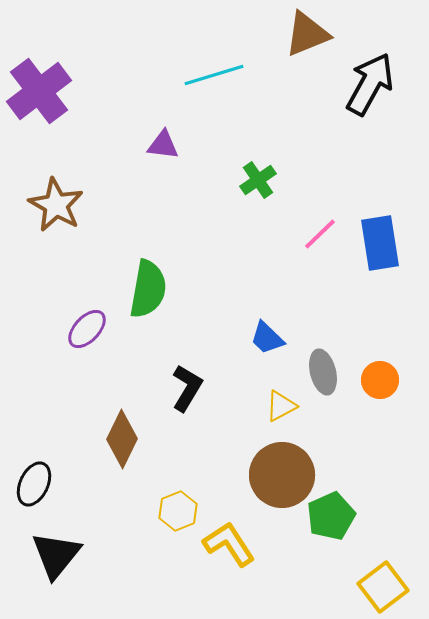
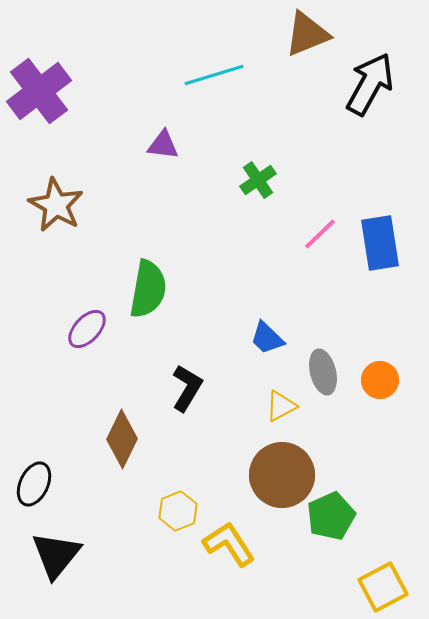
yellow square: rotated 9 degrees clockwise
